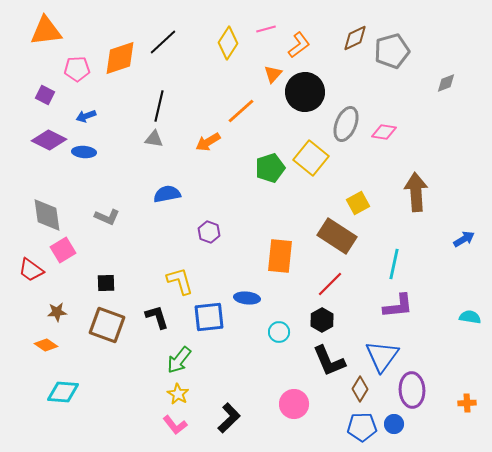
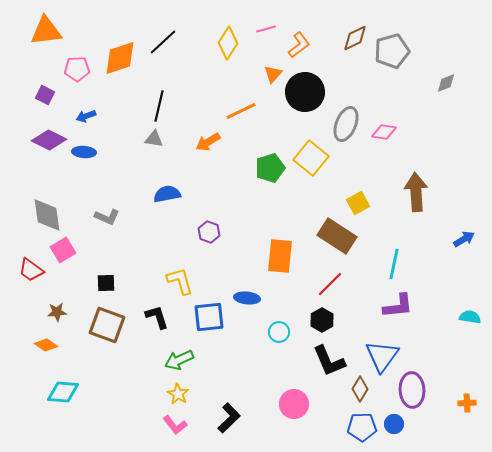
orange line at (241, 111): rotated 16 degrees clockwise
green arrow at (179, 360): rotated 28 degrees clockwise
